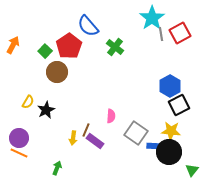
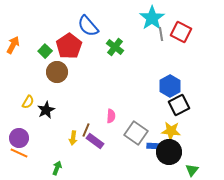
red square: moved 1 px right, 1 px up; rotated 35 degrees counterclockwise
